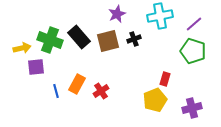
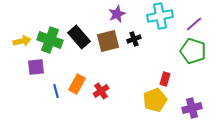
yellow arrow: moved 7 px up
